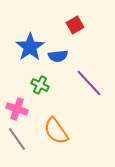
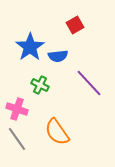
orange semicircle: moved 1 px right, 1 px down
